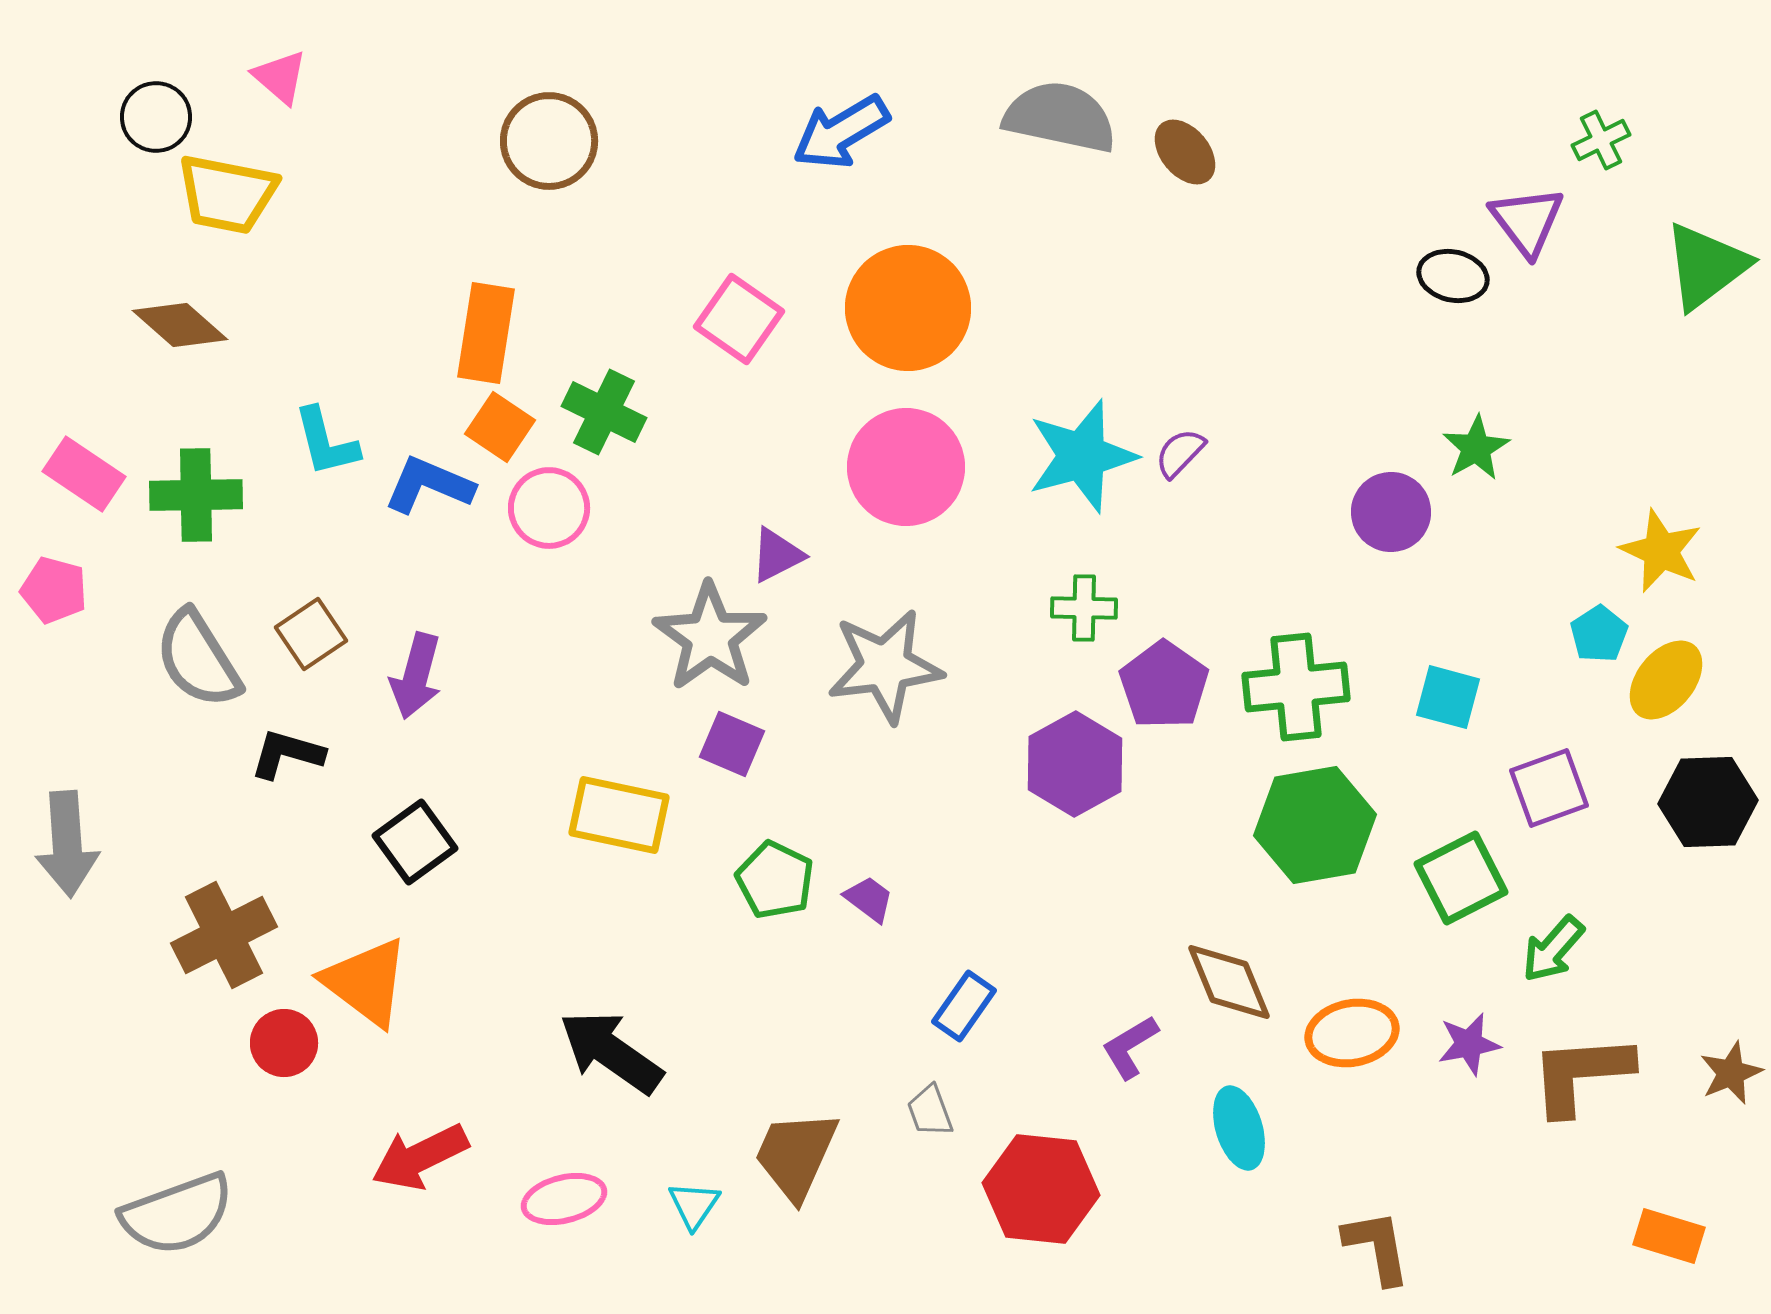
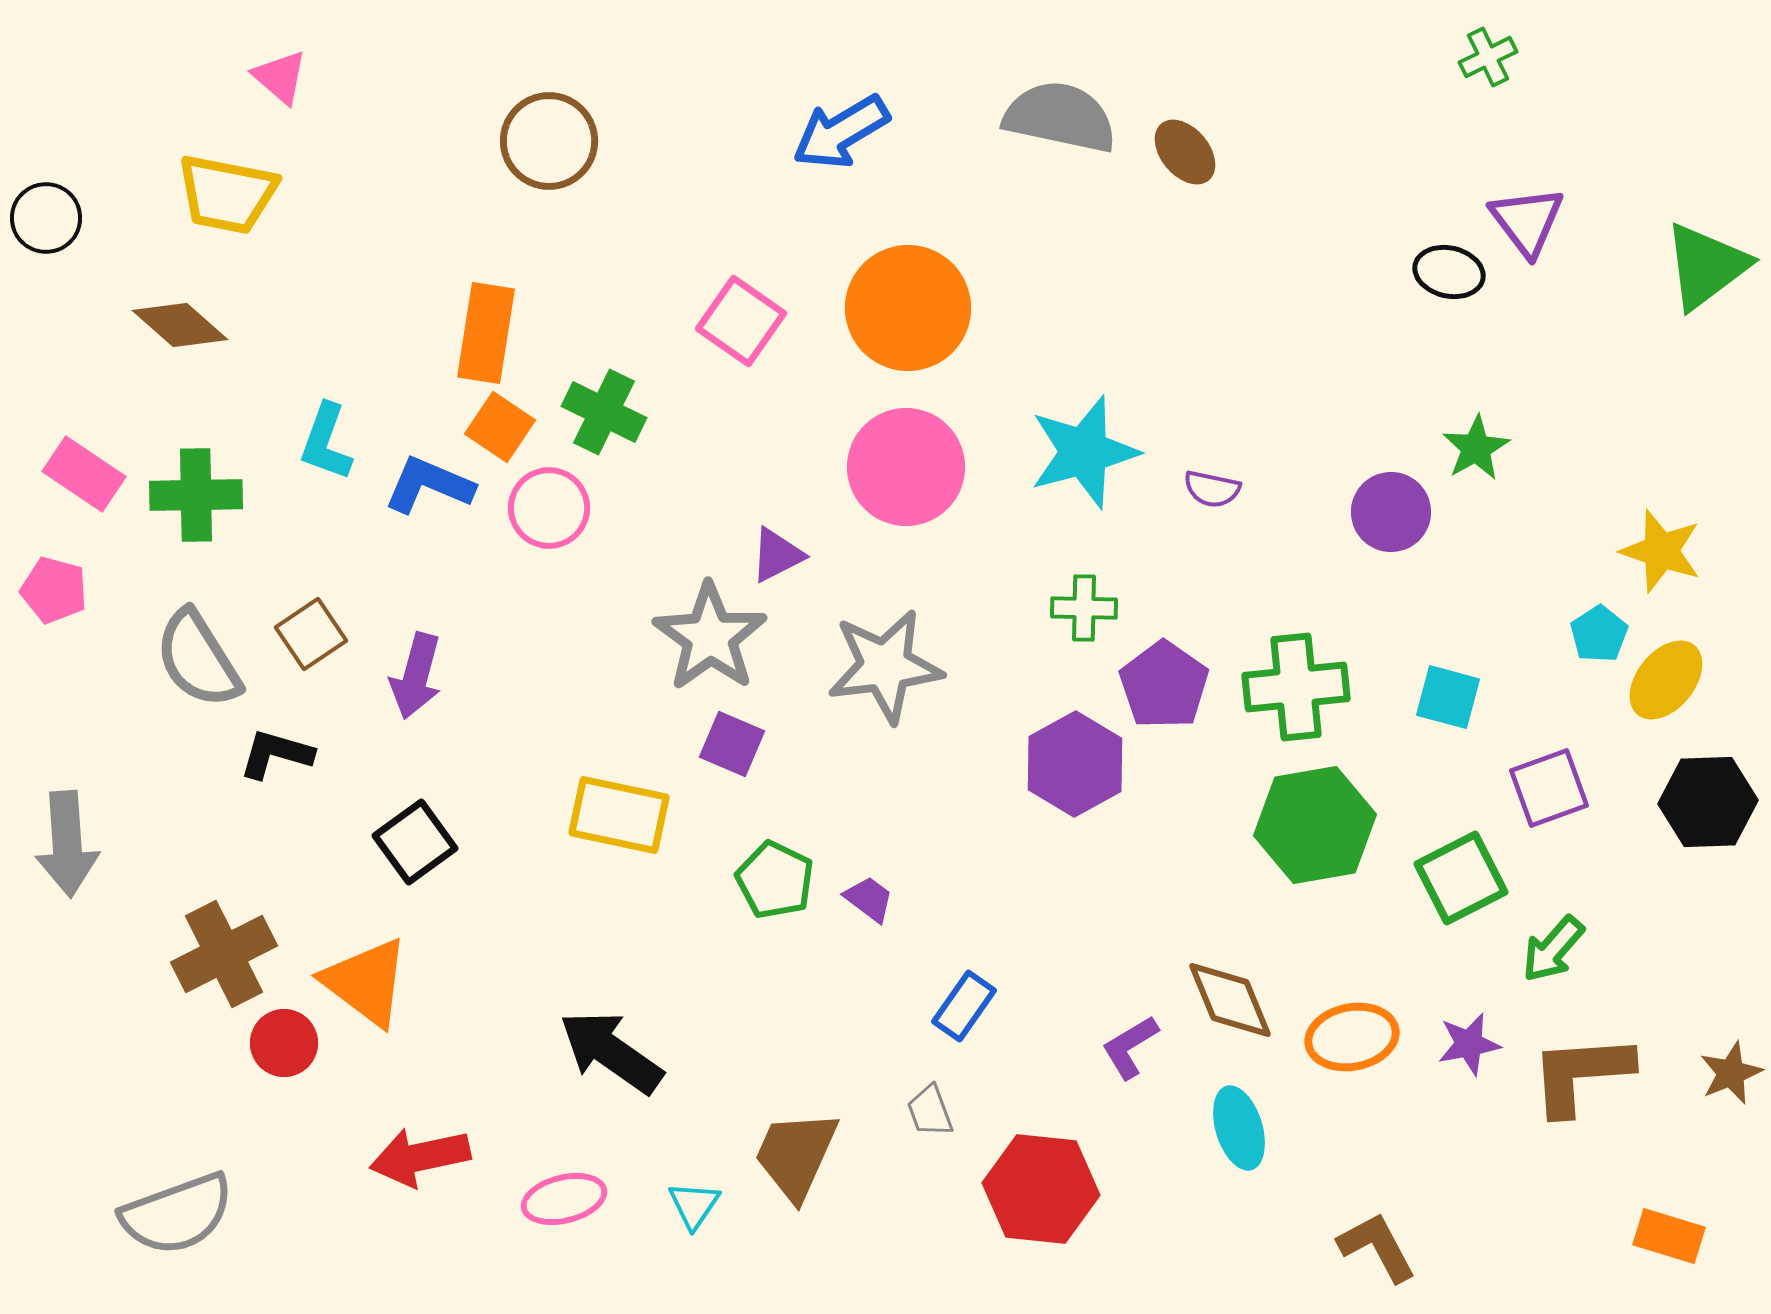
black circle at (156, 117): moved 110 px left, 101 px down
green cross at (1601, 140): moved 113 px left, 83 px up
black ellipse at (1453, 276): moved 4 px left, 4 px up
pink square at (739, 319): moved 2 px right, 2 px down
cyan L-shape at (326, 442): rotated 34 degrees clockwise
purple semicircle at (1180, 453): moved 32 px right, 36 px down; rotated 122 degrees counterclockwise
cyan star at (1082, 456): moved 2 px right, 4 px up
yellow star at (1661, 551): rotated 6 degrees counterclockwise
black L-shape at (287, 754): moved 11 px left
brown cross at (224, 935): moved 19 px down
brown diamond at (1229, 982): moved 1 px right, 18 px down
orange ellipse at (1352, 1033): moved 4 px down
red arrow at (420, 1157): rotated 14 degrees clockwise
brown L-shape at (1377, 1247): rotated 18 degrees counterclockwise
